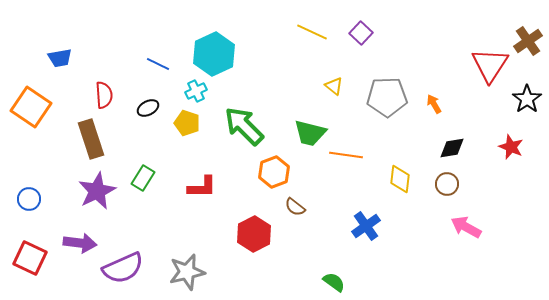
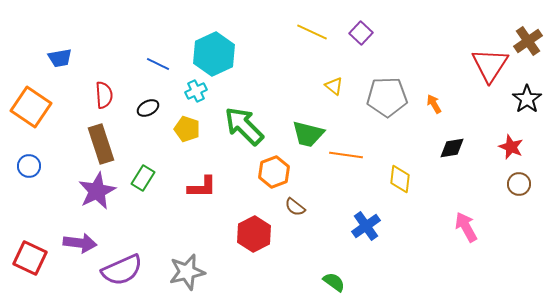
yellow pentagon: moved 6 px down
green trapezoid: moved 2 px left, 1 px down
brown rectangle: moved 10 px right, 5 px down
brown circle: moved 72 px right
blue circle: moved 33 px up
pink arrow: rotated 32 degrees clockwise
purple semicircle: moved 1 px left, 2 px down
